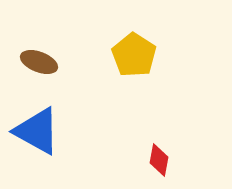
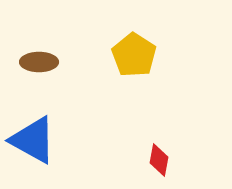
brown ellipse: rotated 21 degrees counterclockwise
blue triangle: moved 4 px left, 9 px down
